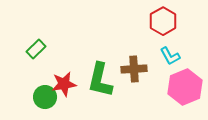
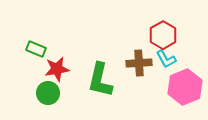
red hexagon: moved 14 px down
green rectangle: rotated 66 degrees clockwise
cyan L-shape: moved 4 px left, 3 px down
brown cross: moved 5 px right, 6 px up
red star: moved 7 px left, 15 px up
green circle: moved 3 px right, 4 px up
